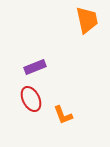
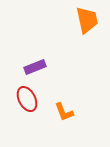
red ellipse: moved 4 px left
orange L-shape: moved 1 px right, 3 px up
